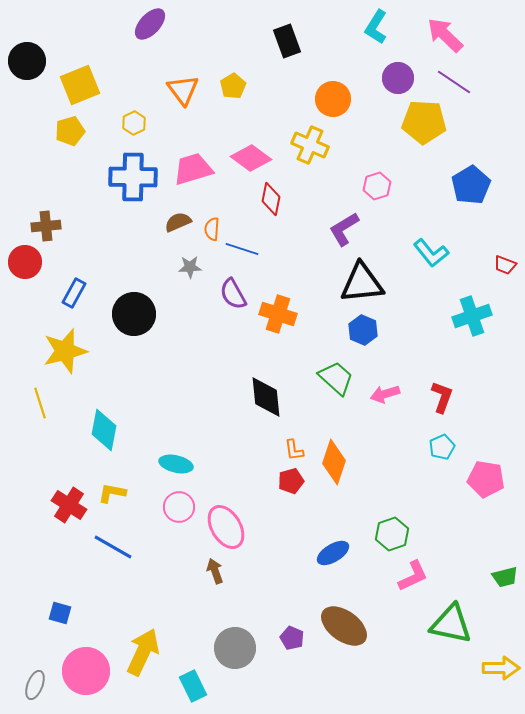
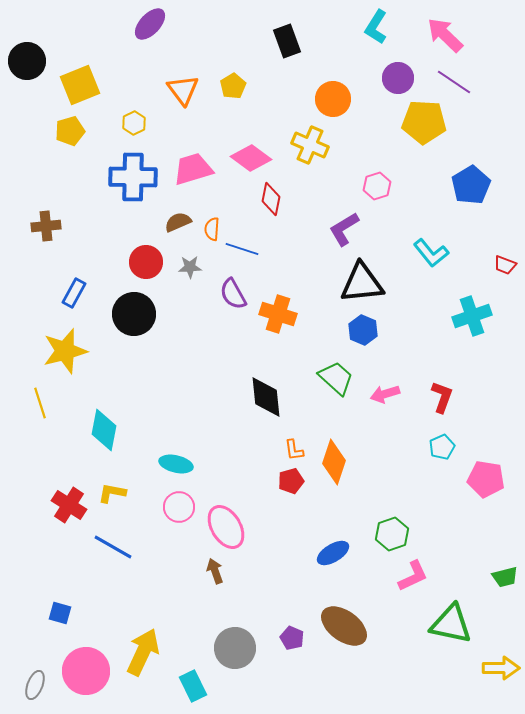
red circle at (25, 262): moved 121 px right
